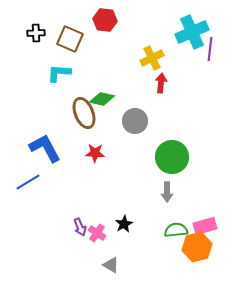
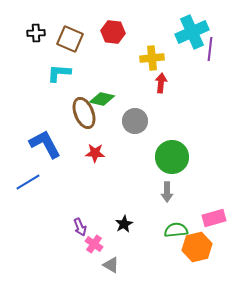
red hexagon: moved 8 px right, 12 px down
yellow cross: rotated 20 degrees clockwise
blue L-shape: moved 4 px up
pink rectangle: moved 9 px right, 8 px up
pink cross: moved 3 px left, 11 px down
